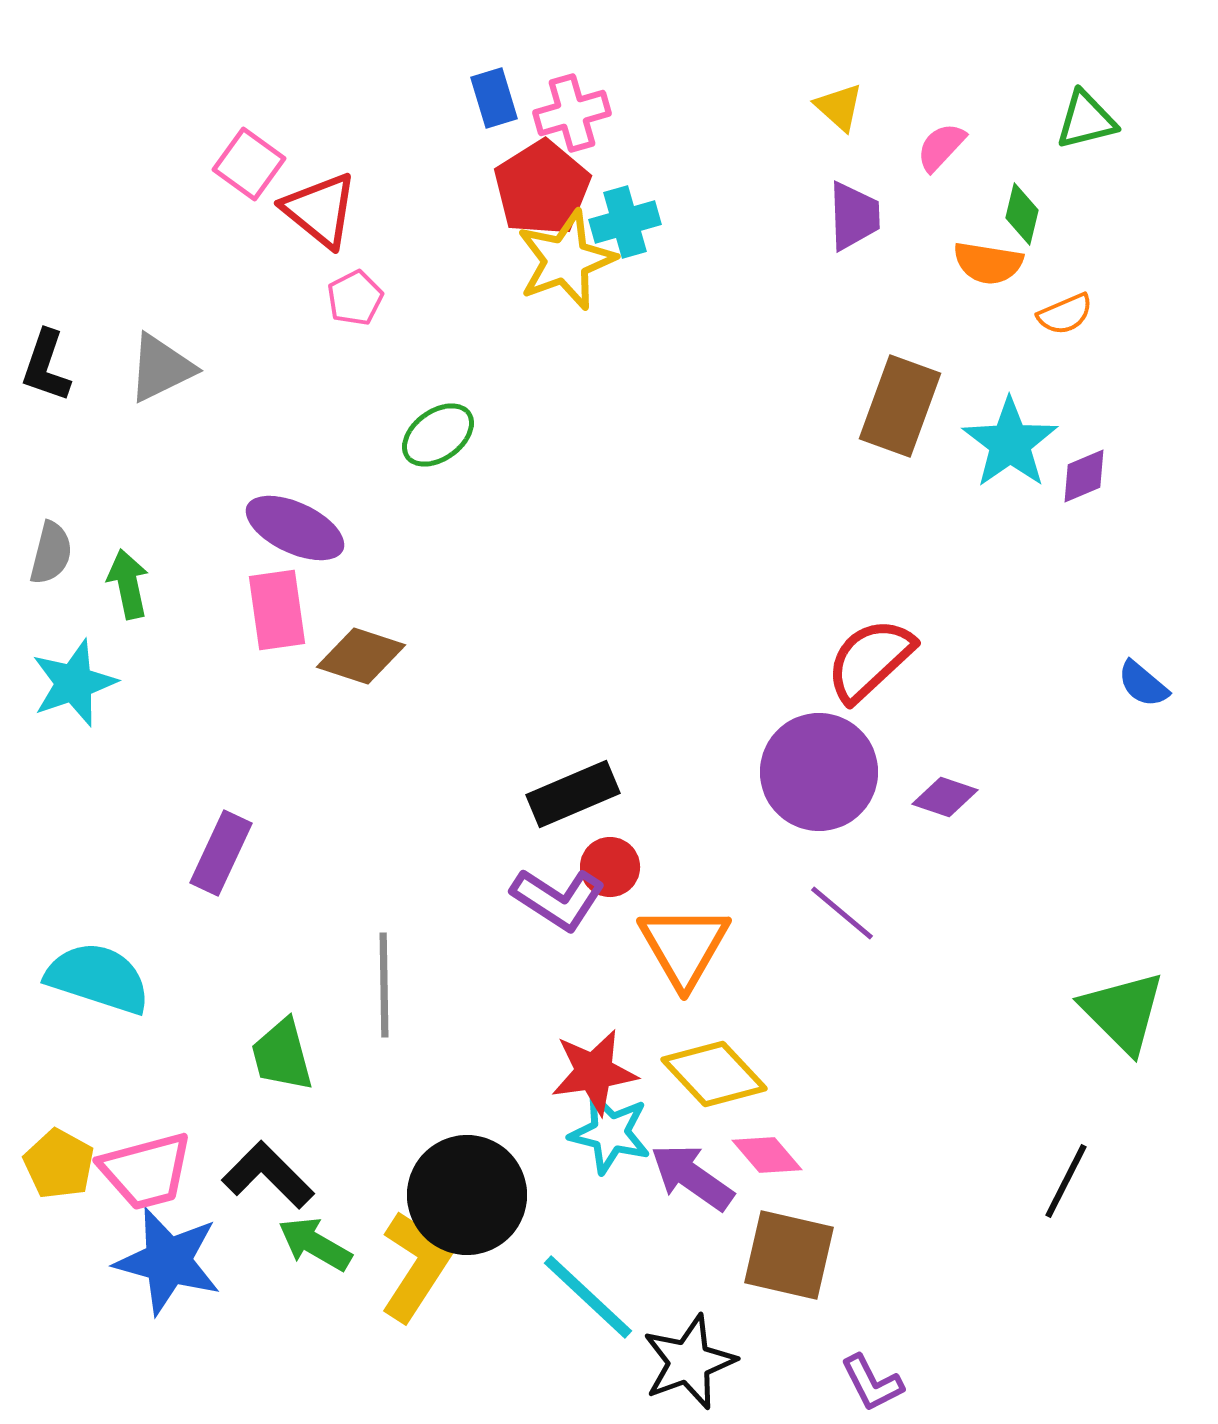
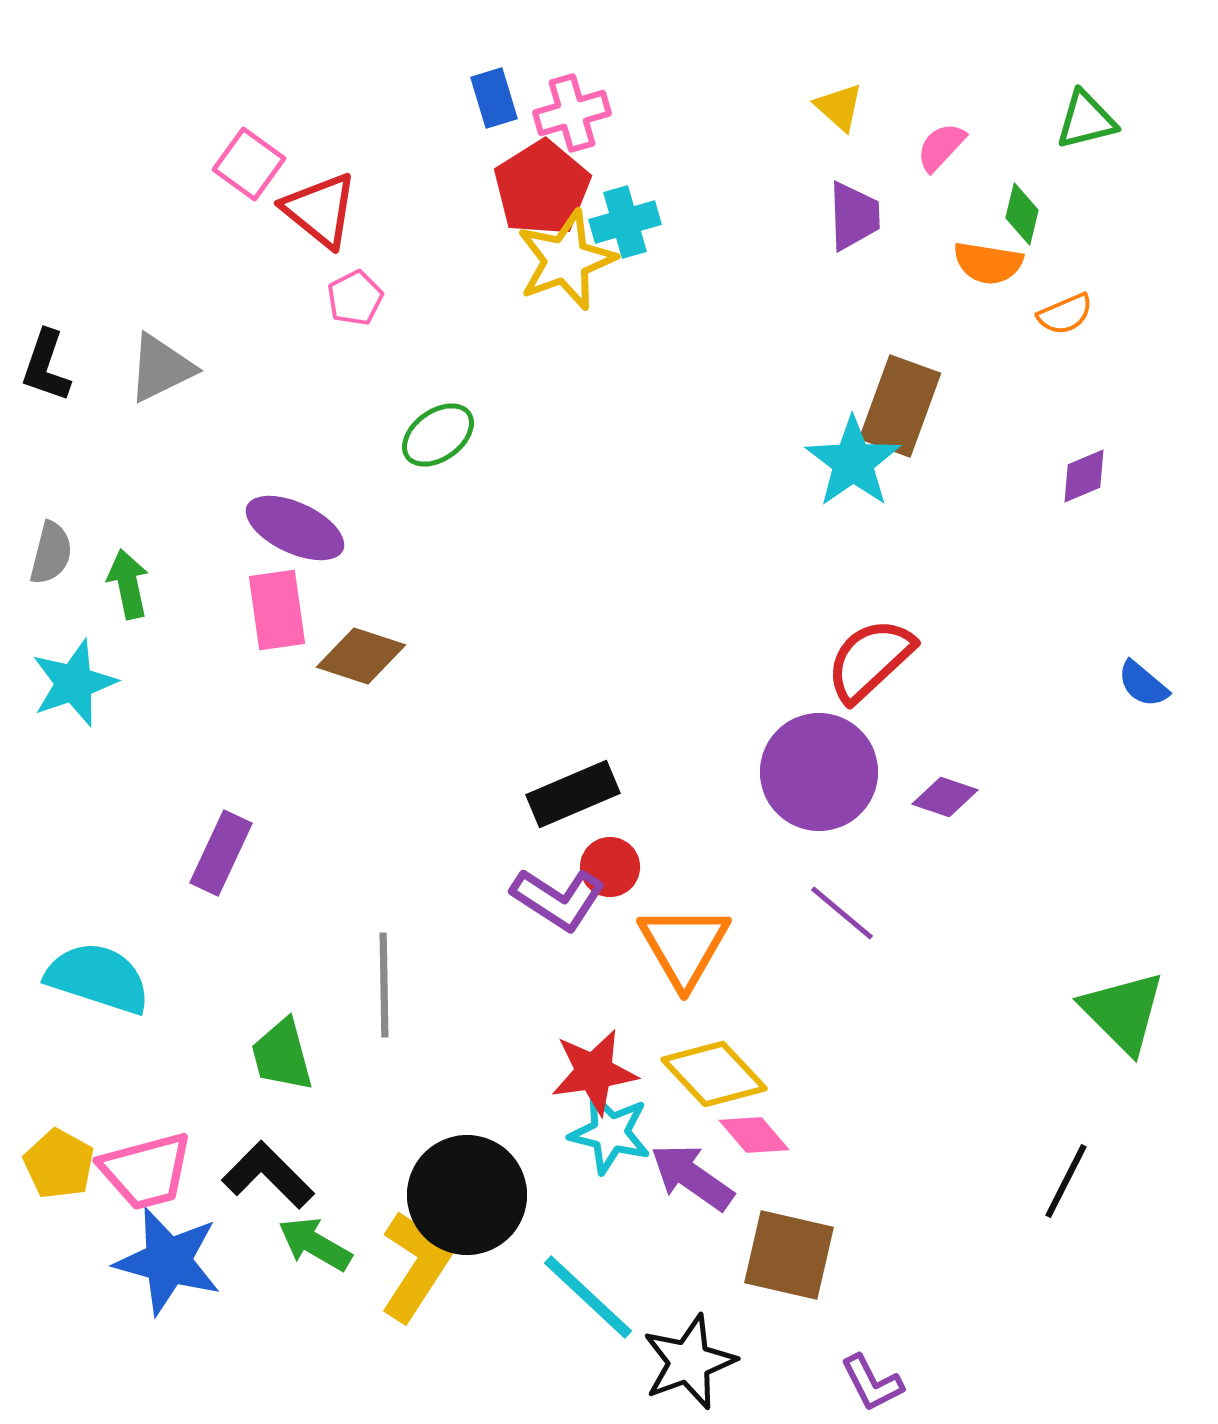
cyan star at (1010, 443): moved 157 px left, 19 px down
pink diamond at (767, 1155): moved 13 px left, 20 px up
